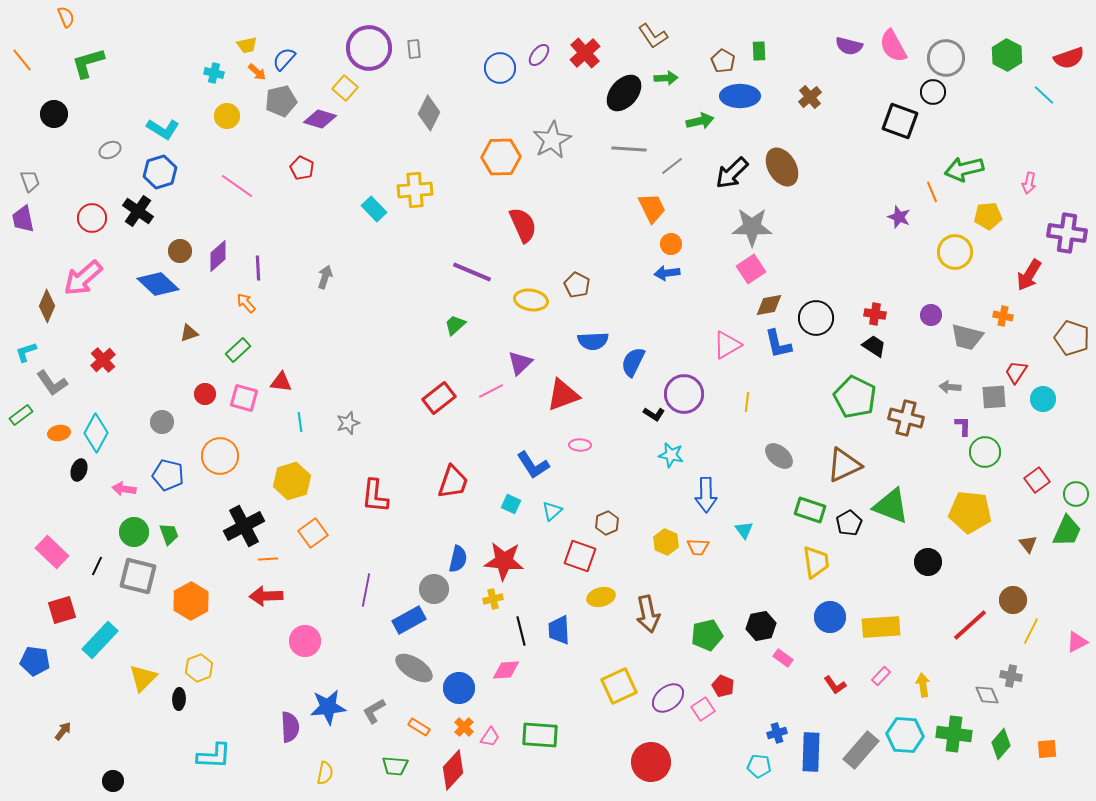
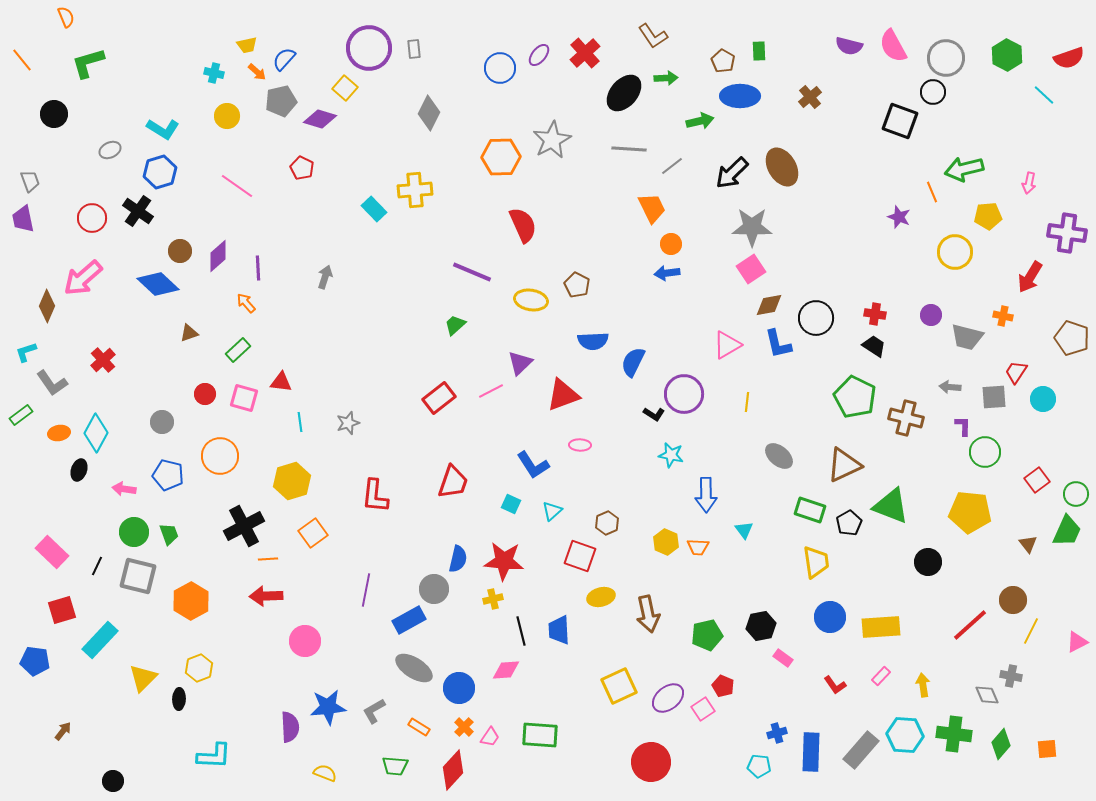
red arrow at (1029, 275): moved 1 px right, 2 px down
yellow semicircle at (325, 773): rotated 80 degrees counterclockwise
